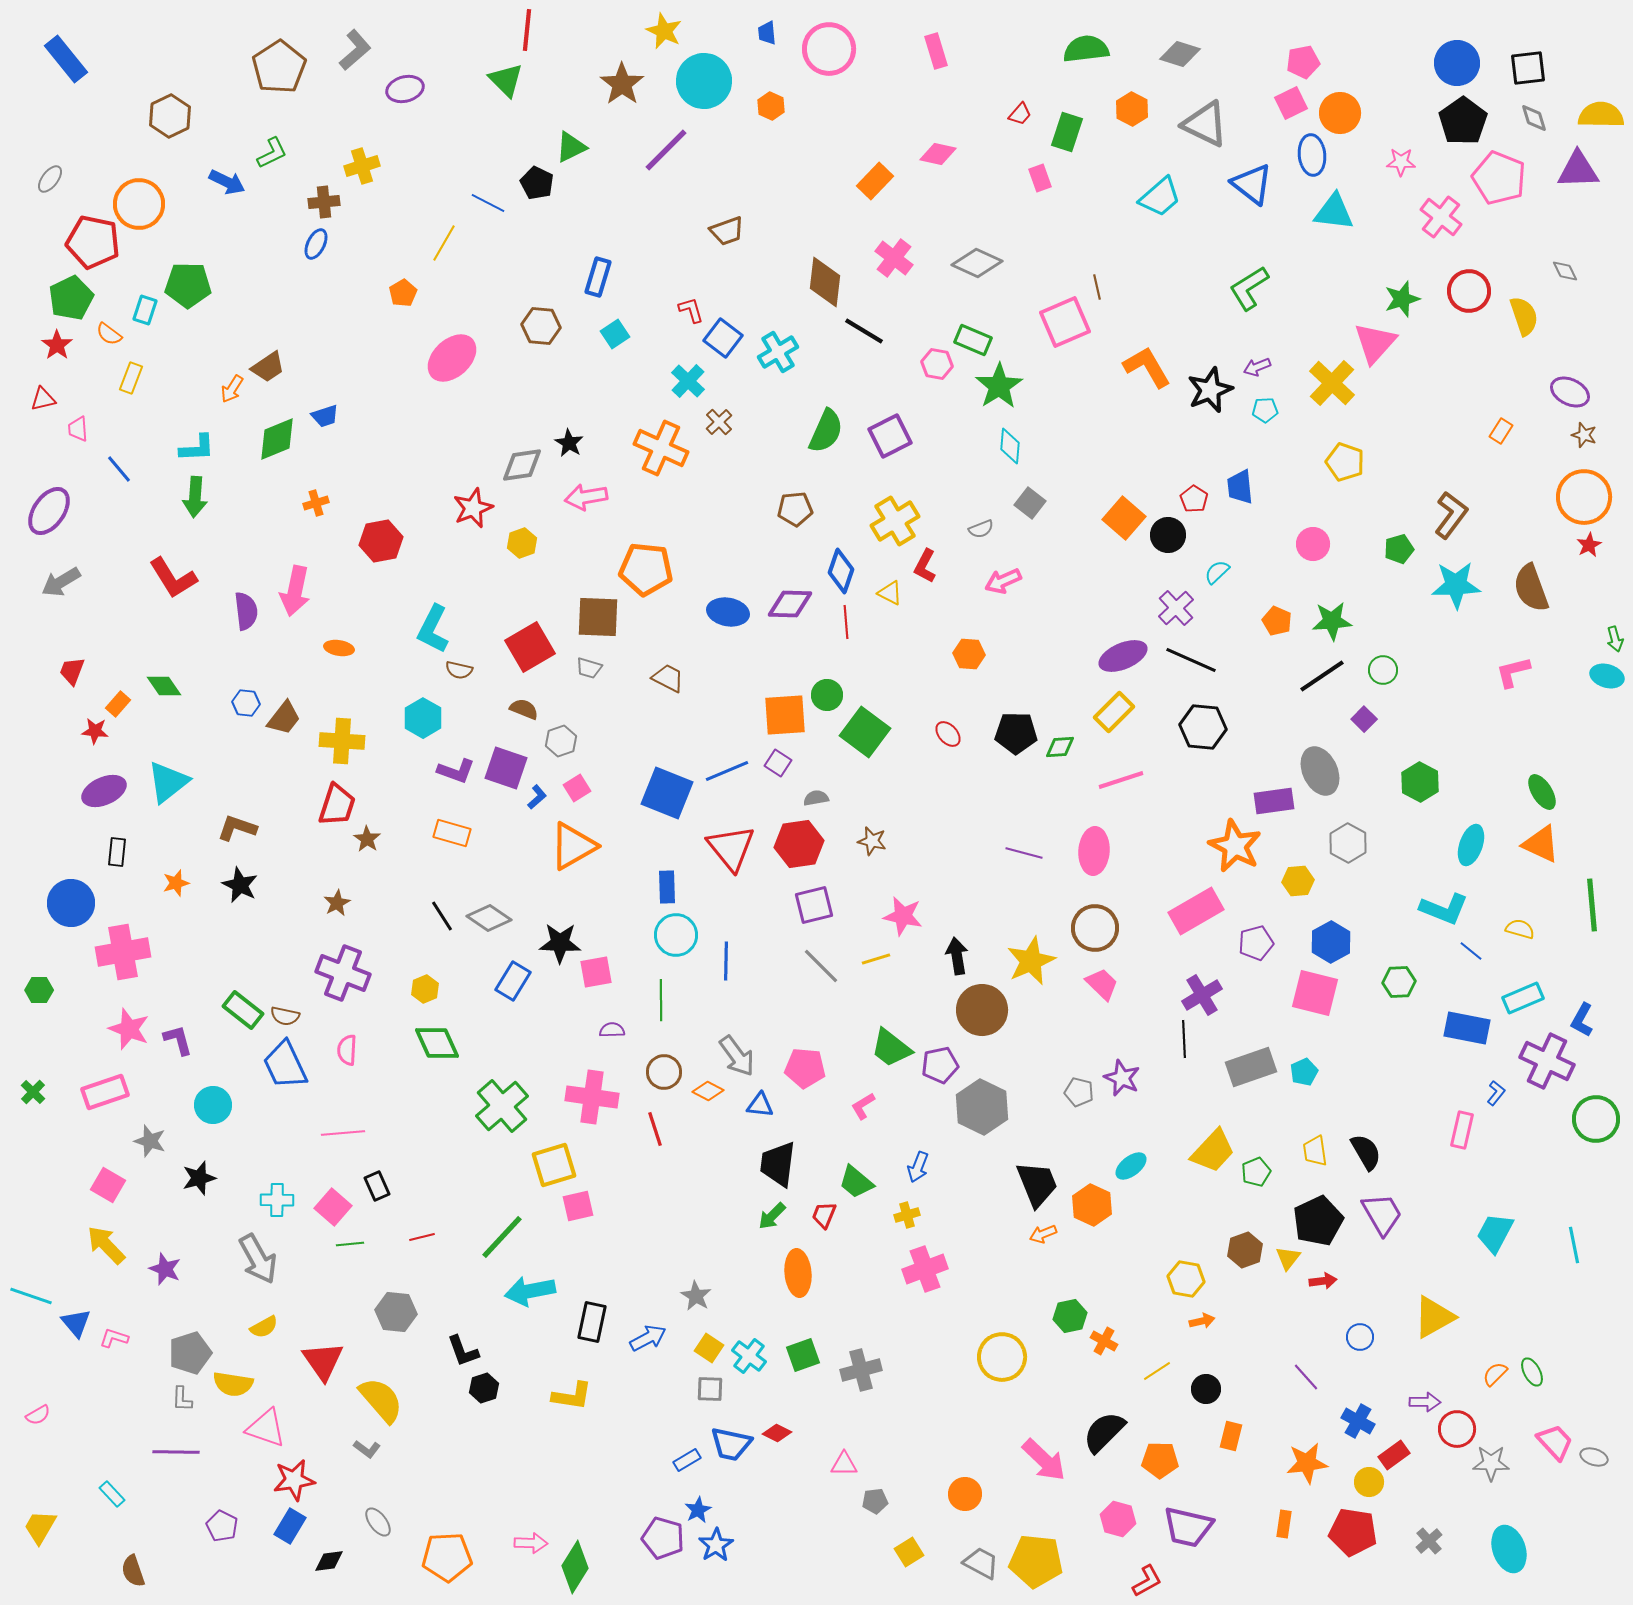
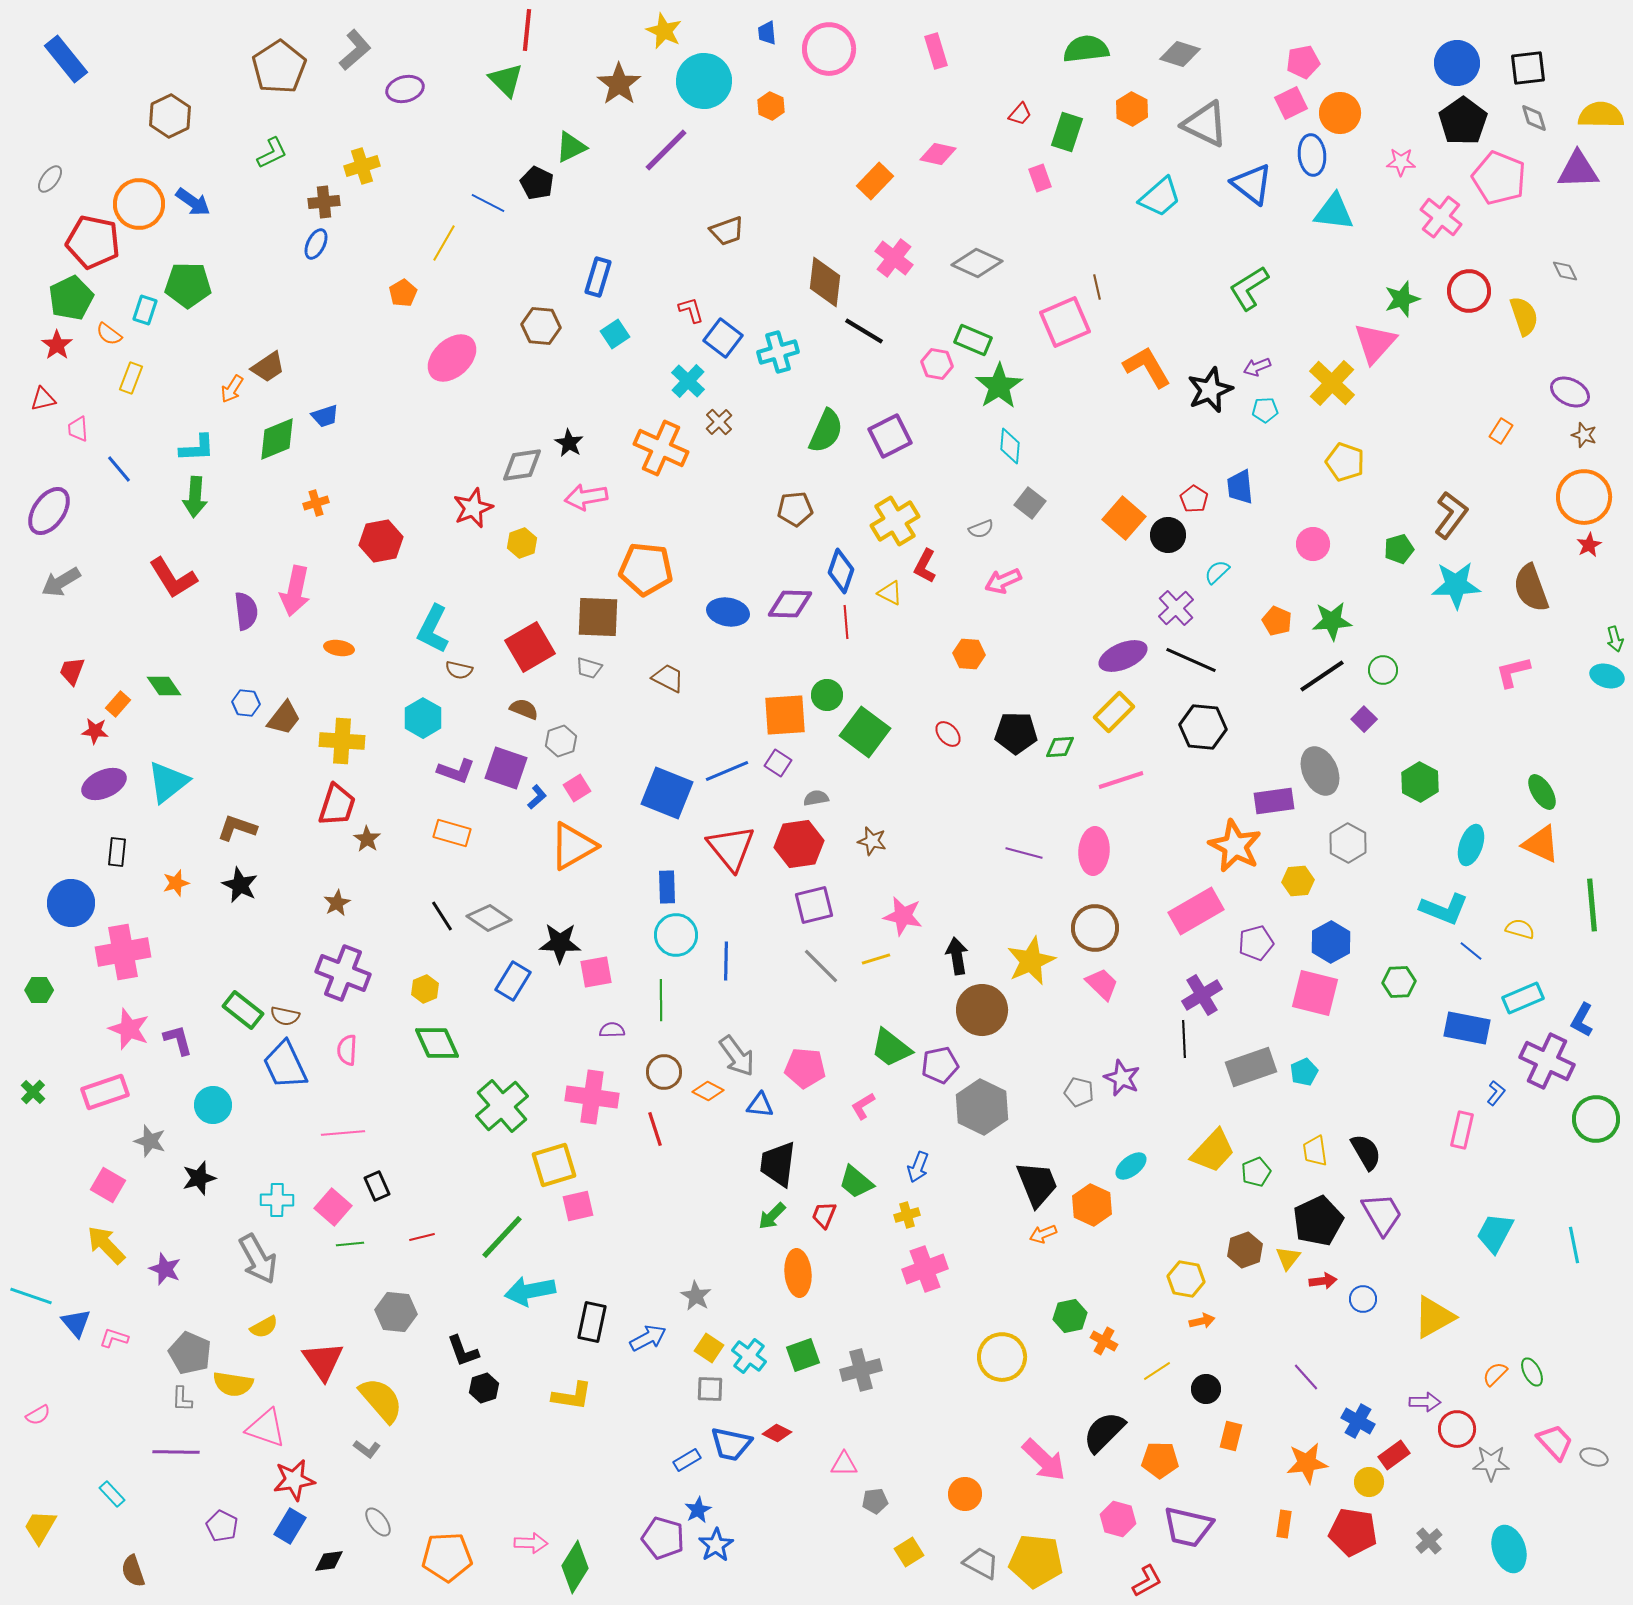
brown star at (622, 84): moved 3 px left
blue arrow at (227, 182): moved 34 px left, 20 px down; rotated 9 degrees clockwise
cyan cross at (778, 352): rotated 15 degrees clockwise
purple ellipse at (104, 791): moved 7 px up
blue circle at (1360, 1337): moved 3 px right, 38 px up
gray pentagon at (190, 1353): rotated 30 degrees counterclockwise
